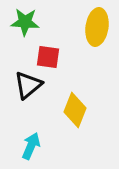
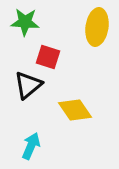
red square: rotated 10 degrees clockwise
yellow diamond: rotated 56 degrees counterclockwise
